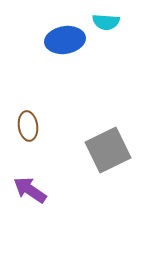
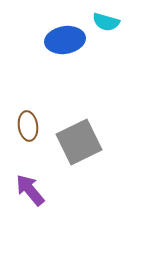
cyan semicircle: rotated 12 degrees clockwise
gray square: moved 29 px left, 8 px up
purple arrow: rotated 16 degrees clockwise
